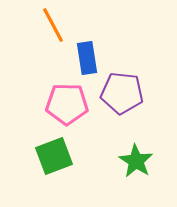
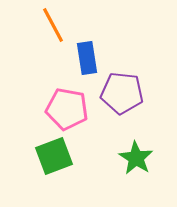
pink pentagon: moved 5 px down; rotated 9 degrees clockwise
green star: moved 3 px up
